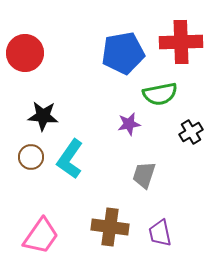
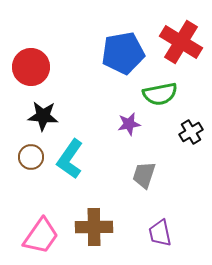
red cross: rotated 33 degrees clockwise
red circle: moved 6 px right, 14 px down
brown cross: moved 16 px left; rotated 9 degrees counterclockwise
